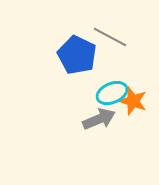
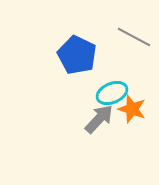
gray line: moved 24 px right
orange star: moved 1 px left, 8 px down
gray arrow: rotated 24 degrees counterclockwise
